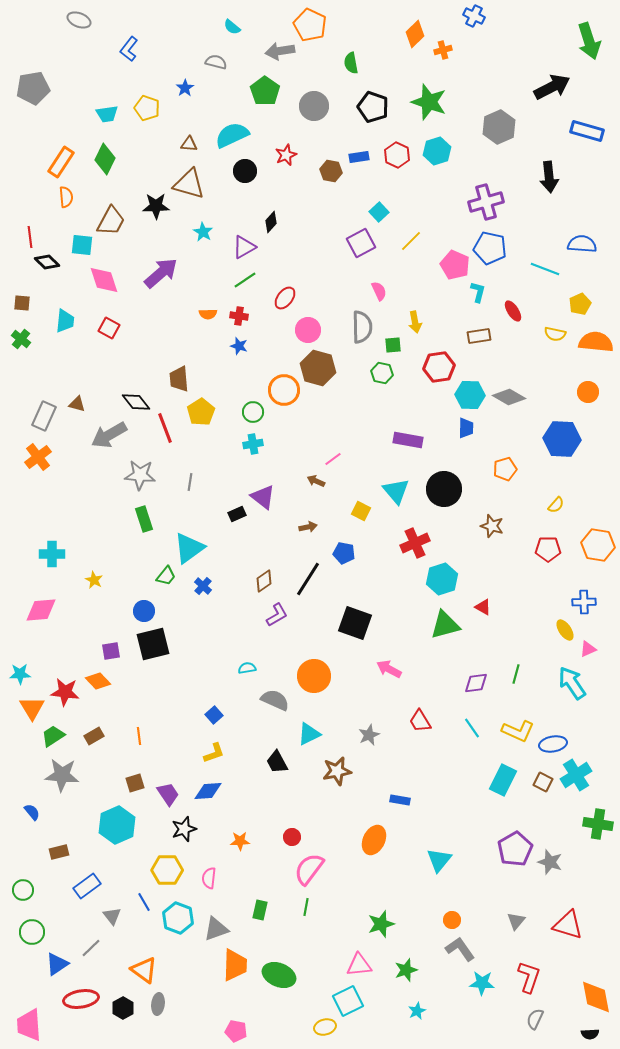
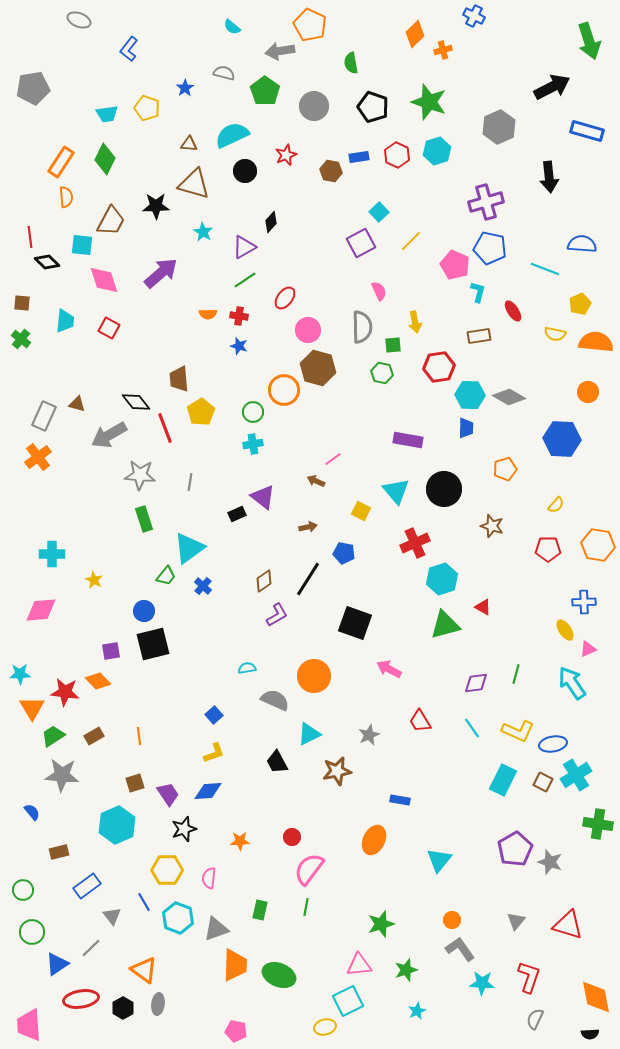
gray semicircle at (216, 62): moved 8 px right, 11 px down
brown triangle at (189, 184): moved 5 px right
